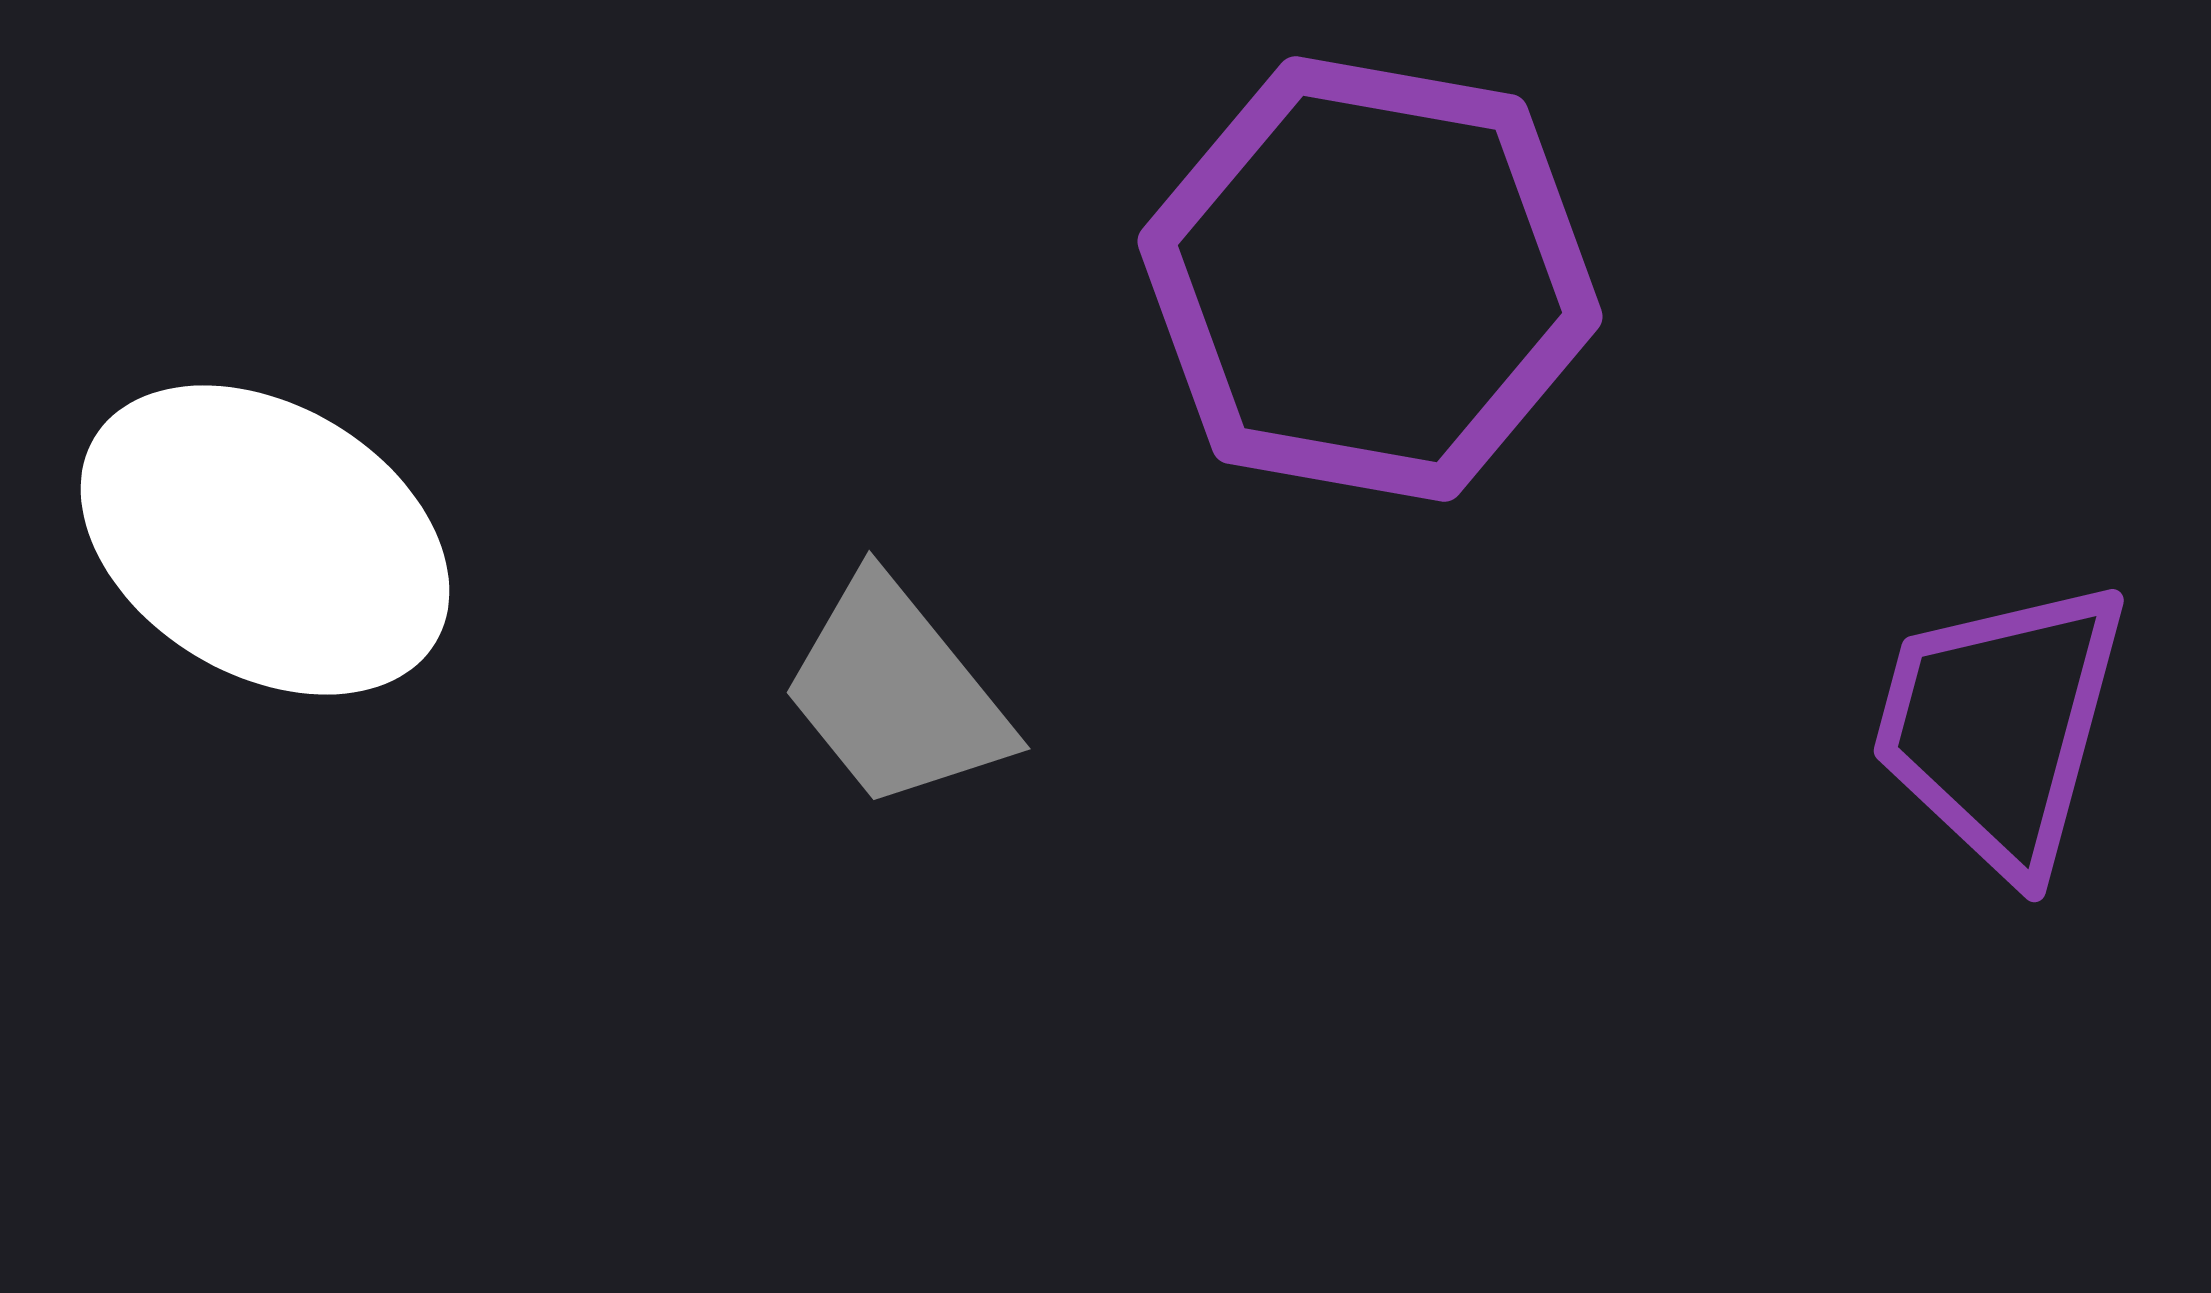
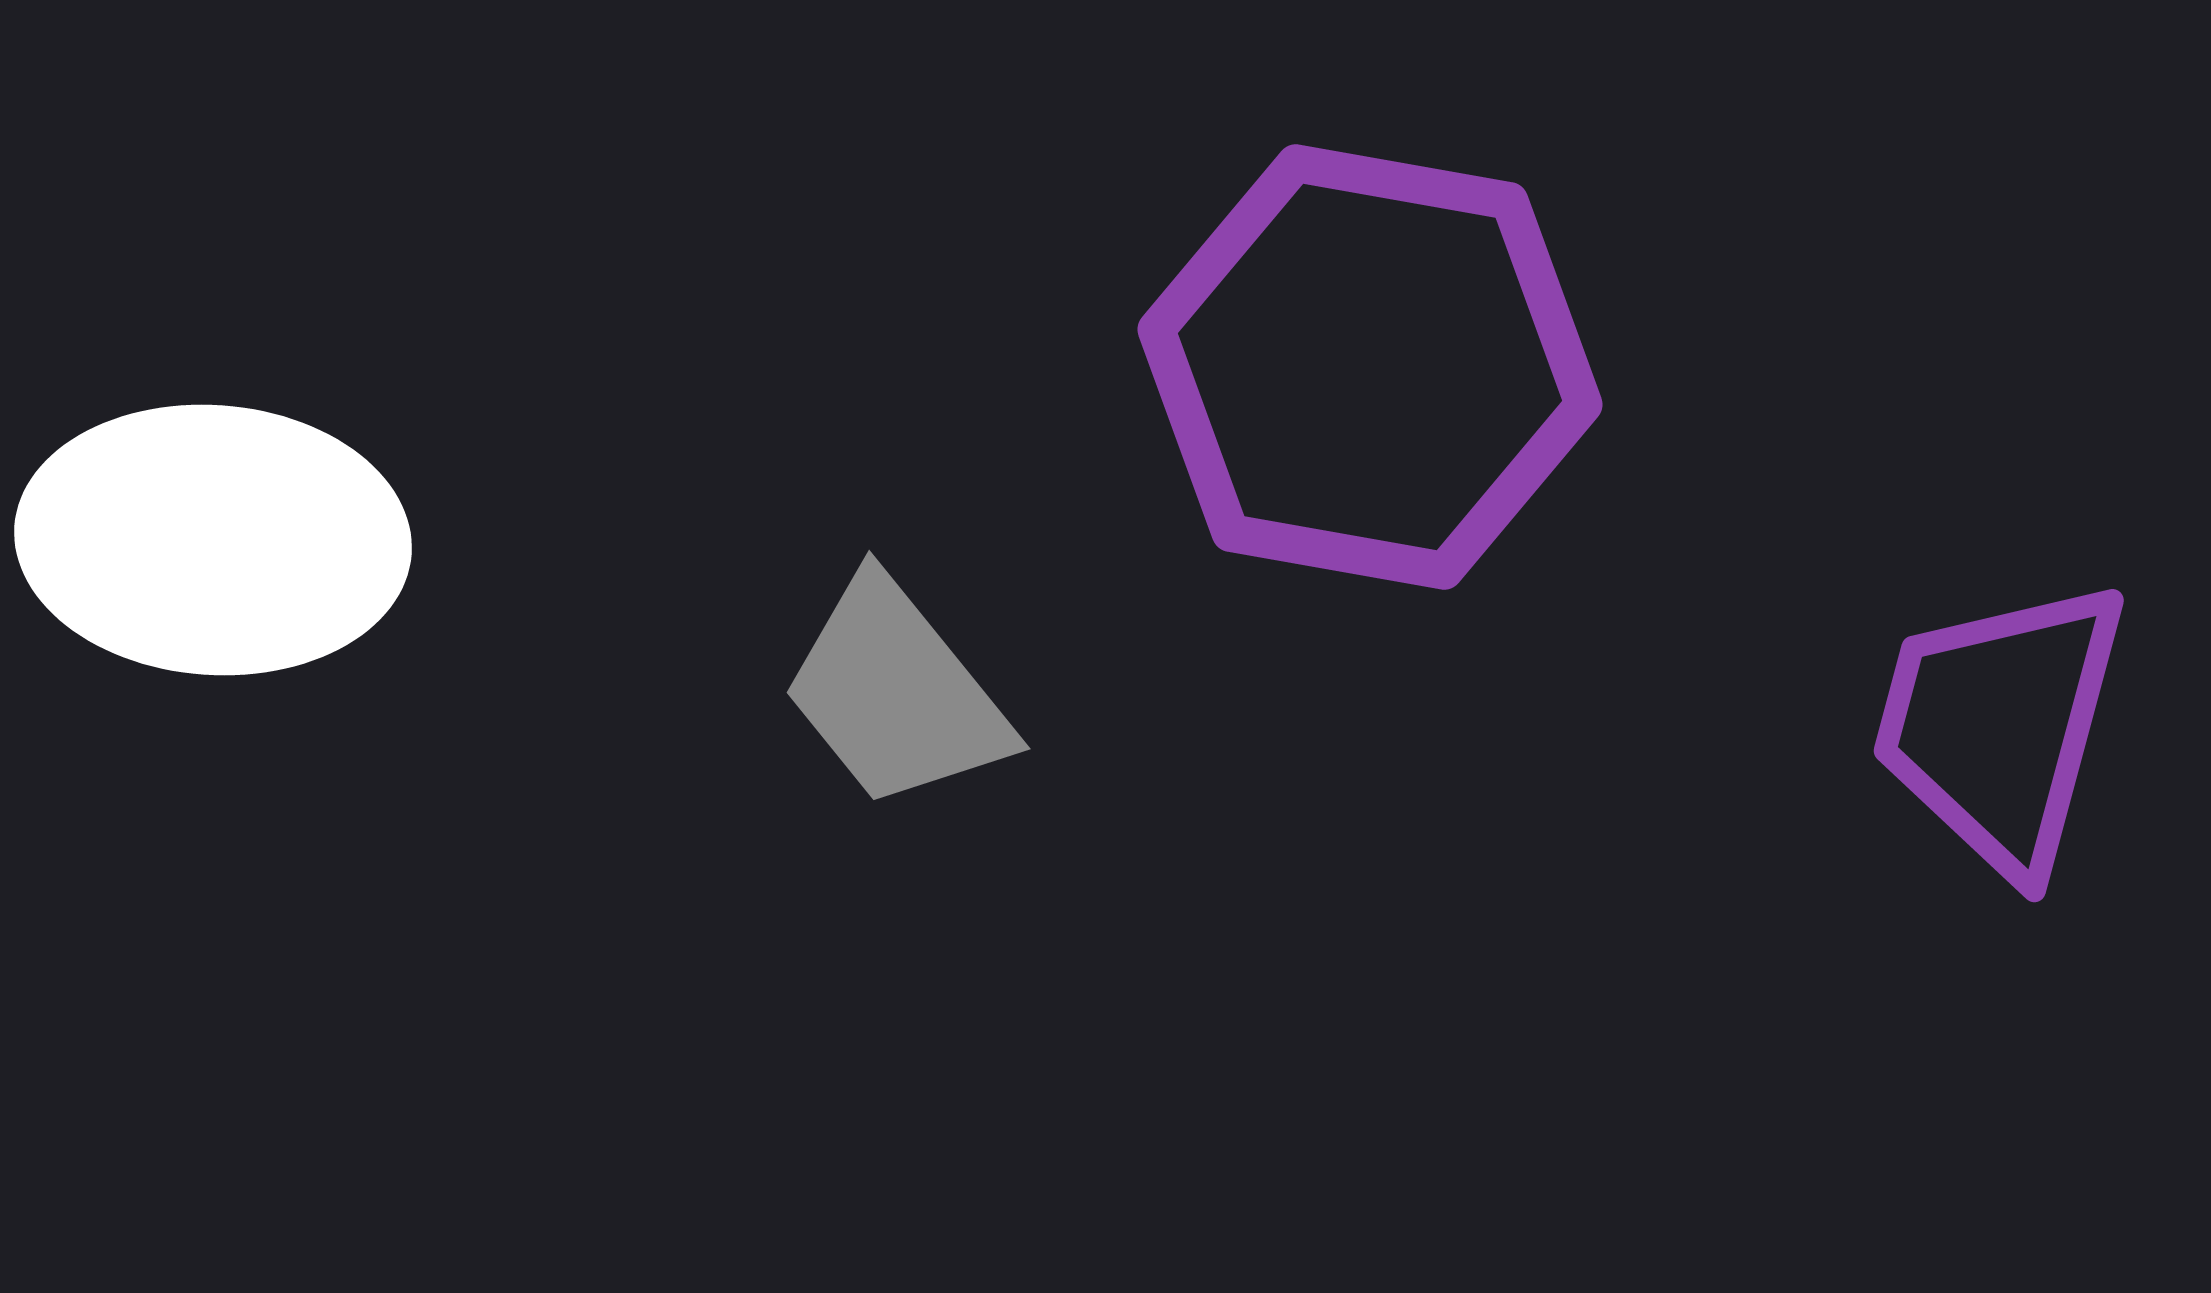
purple hexagon: moved 88 px down
white ellipse: moved 52 px left; rotated 27 degrees counterclockwise
